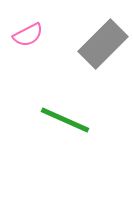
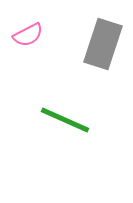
gray rectangle: rotated 27 degrees counterclockwise
